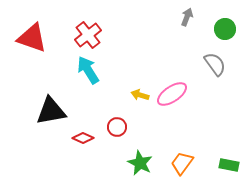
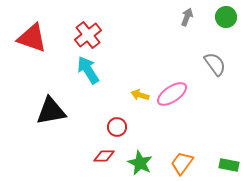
green circle: moved 1 px right, 12 px up
red diamond: moved 21 px right, 18 px down; rotated 25 degrees counterclockwise
